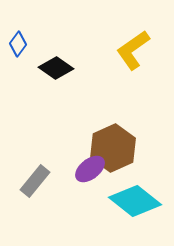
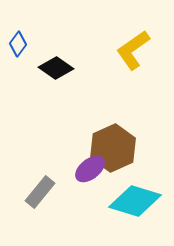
gray rectangle: moved 5 px right, 11 px down
cyan diamond: rotated 21 degrees counterclockwise
